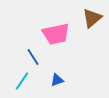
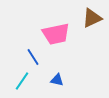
brown triangle: rotated 15 degrees clockwise
blue triangle: rotated 32 degrees clockwise
